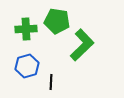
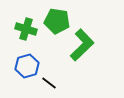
green cross: rotated 20 degrees clockwise
black line: moved 2 px left, 1 px down; rotated 56 degrees counterclockwise
